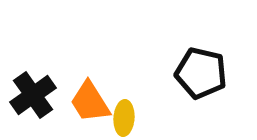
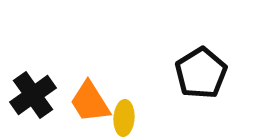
black pentagon: rotated 27 degrees clockwise
